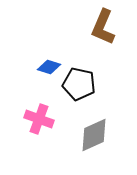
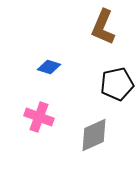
black pentagon: moved 38 px right; rotated 24 degrees counterclockwise
pink cross: moved 2 px up
